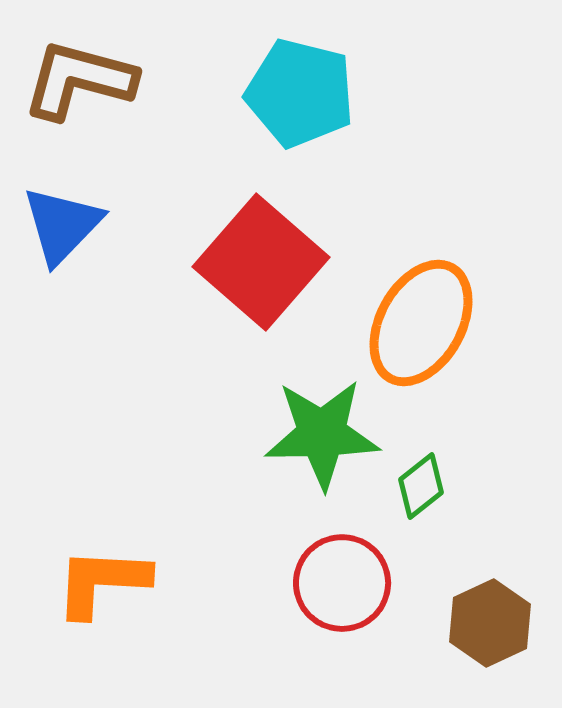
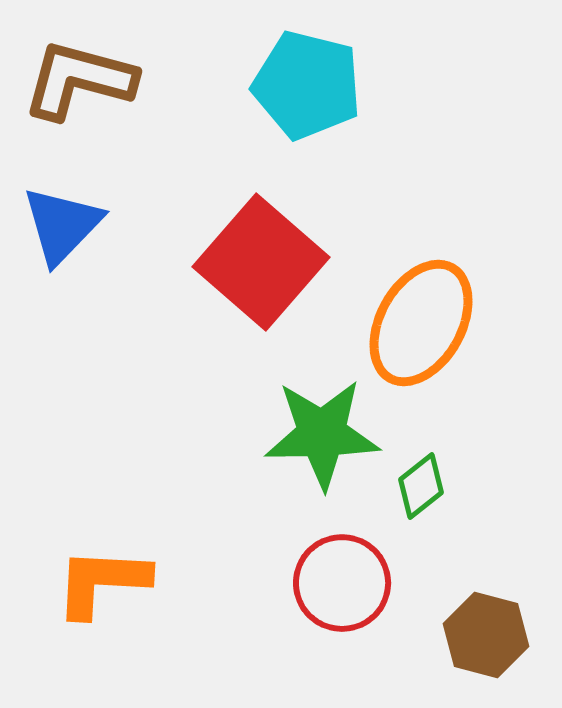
cyan pentagon: moved 7 px right, 8 px up
brown hexagon: moved 4 px left, 12 px down; rotated 20 degrees counterclockwise
